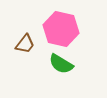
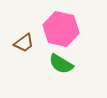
brown trapezoid: moved 1 px left, 1 px up; rotated 15 degrees clockwise
